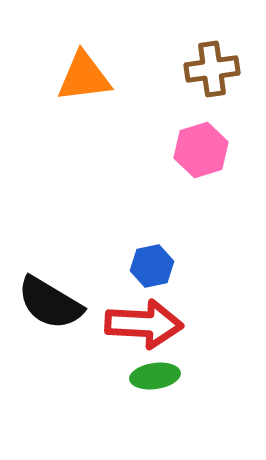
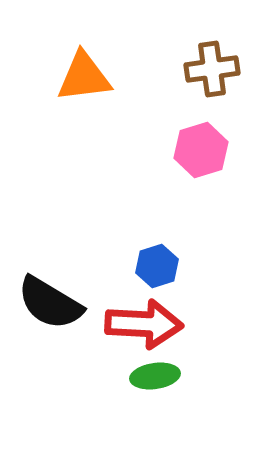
blue hexagon: moved 5 px right; rotated 6 degrees counterclockwise
